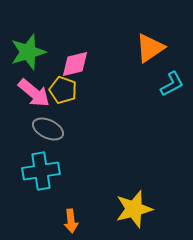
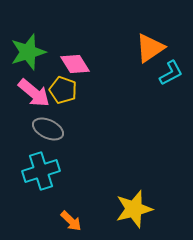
pink diamond: rotated 72 degrees clockwise
cyan L-shape: moved 1 px left, 11 px up
cyan cross: rotated 9 degrees counterclockwise
orange arrow: rotated 40 degrees counterclockwise
